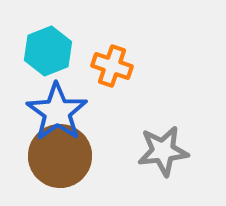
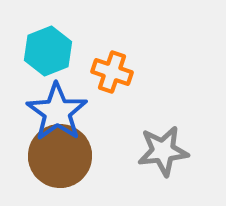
orange cross: moved 6 px down
